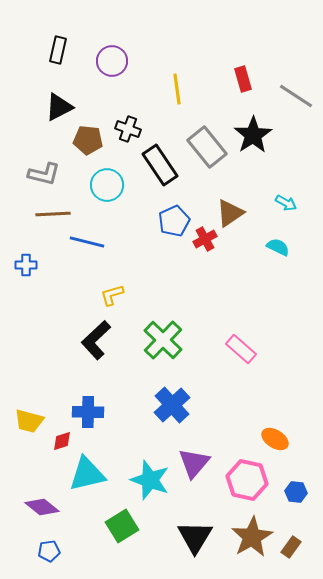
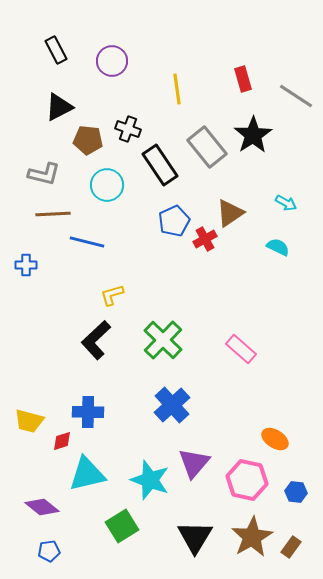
black rectangle at (58, 50): moved 2 px left; rotated 40 degrees counterclockwise
